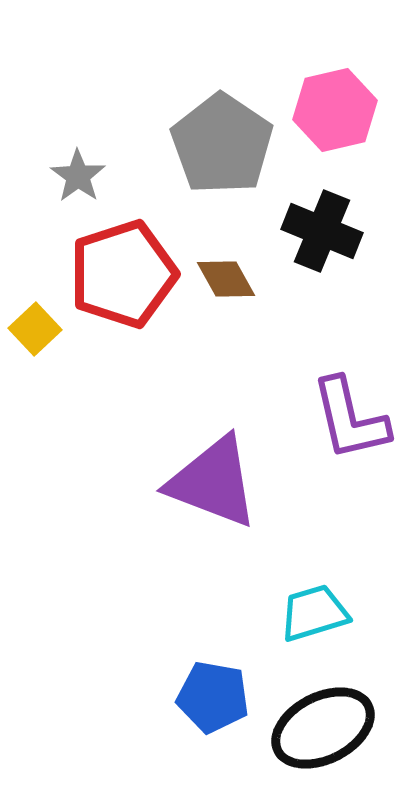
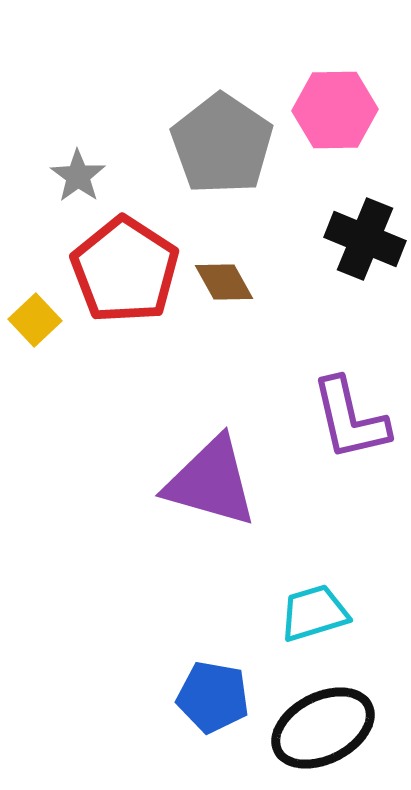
pink hexagon: rotated 12 degrees clockwise
black cross: moved 43 px right, 8 px down
red pentagon: moved 2 px right, 4 px up; rotated 21 degrees counterclockwise
brown diamond: moved 2 px left, 3 px down
yellow square: moved 9 px up
purple triangle: moved 2 px left; rotated 5 degrees counterclockwise
